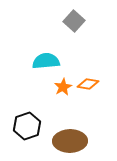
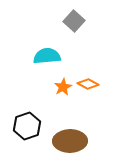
cyan semicircle: moved 1 px right, 5 px up
orange diamond: rotated 20 degrees clockwise
